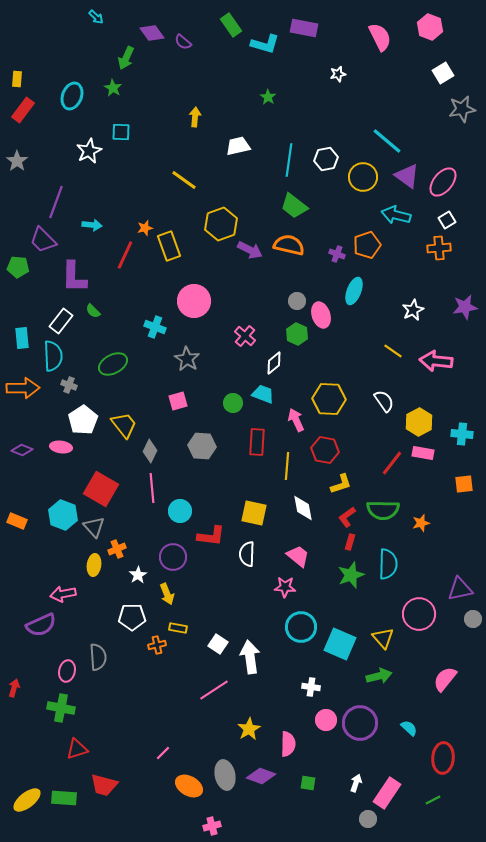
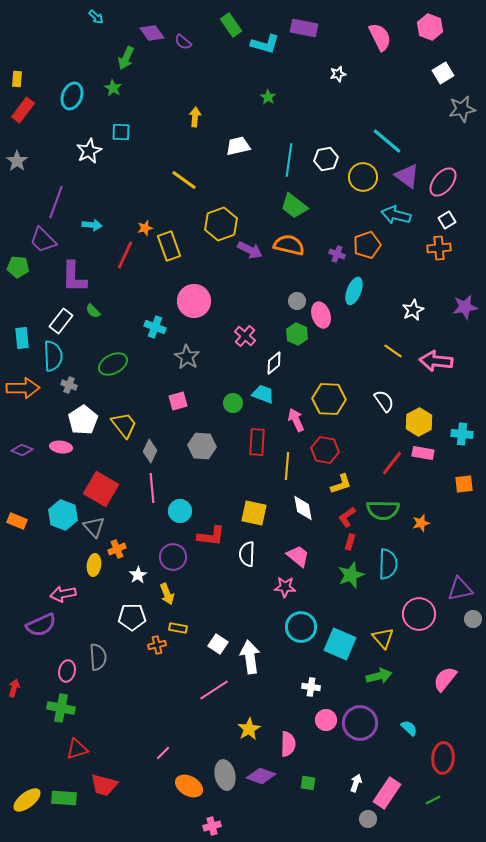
gray star at (187, 359): moved 2 px up
